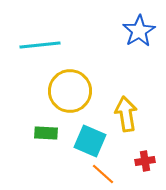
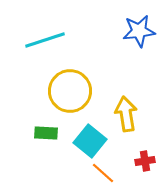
blue star: rotated 24 degrees clockwise
cyan line: moved 5 px right, 5 px up; rotated 12 degrees counterclockwise
cyan square: rotated 16 degrees clockwise
orange line: moved 1 px up
